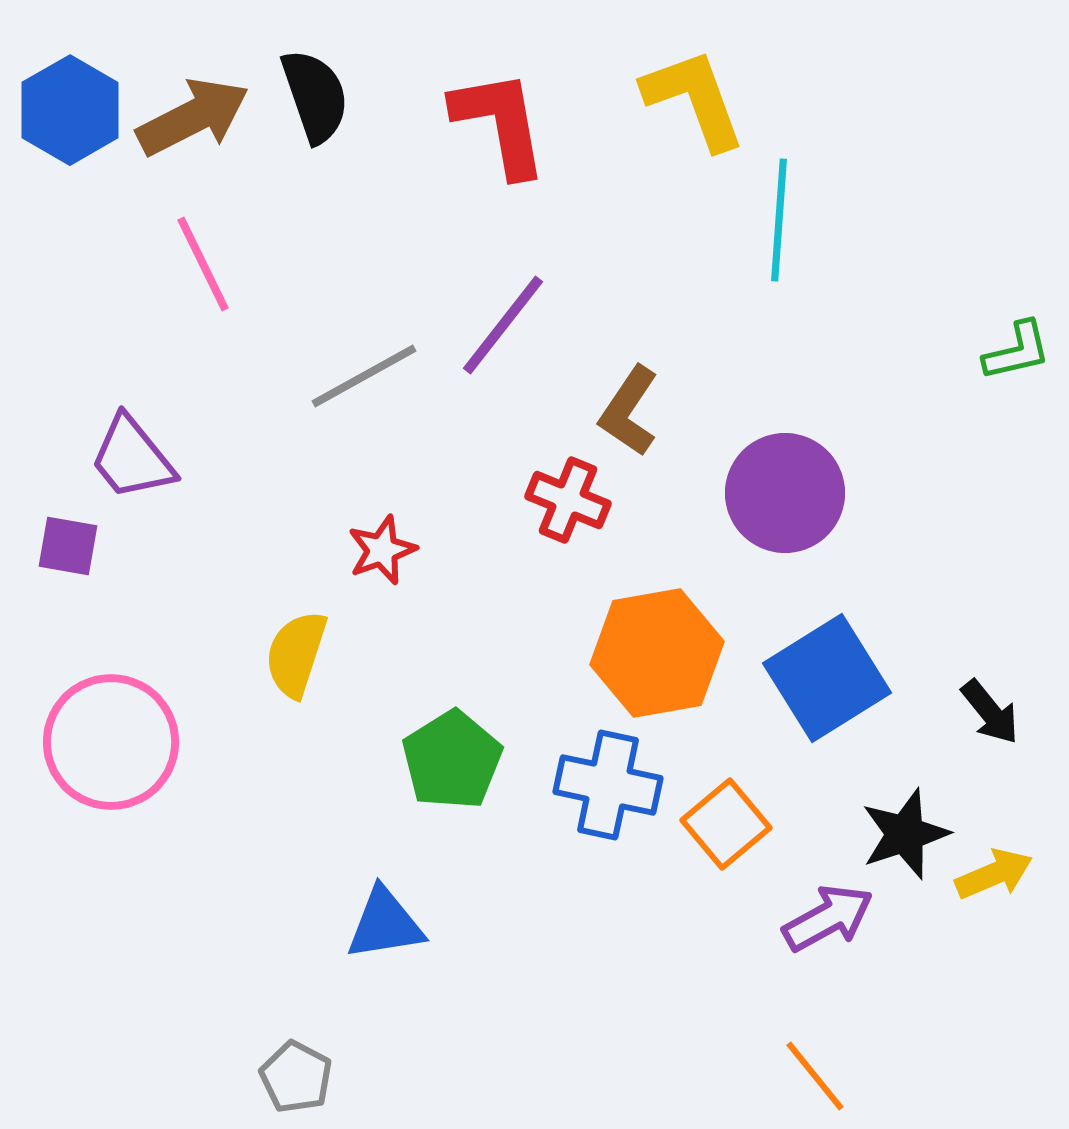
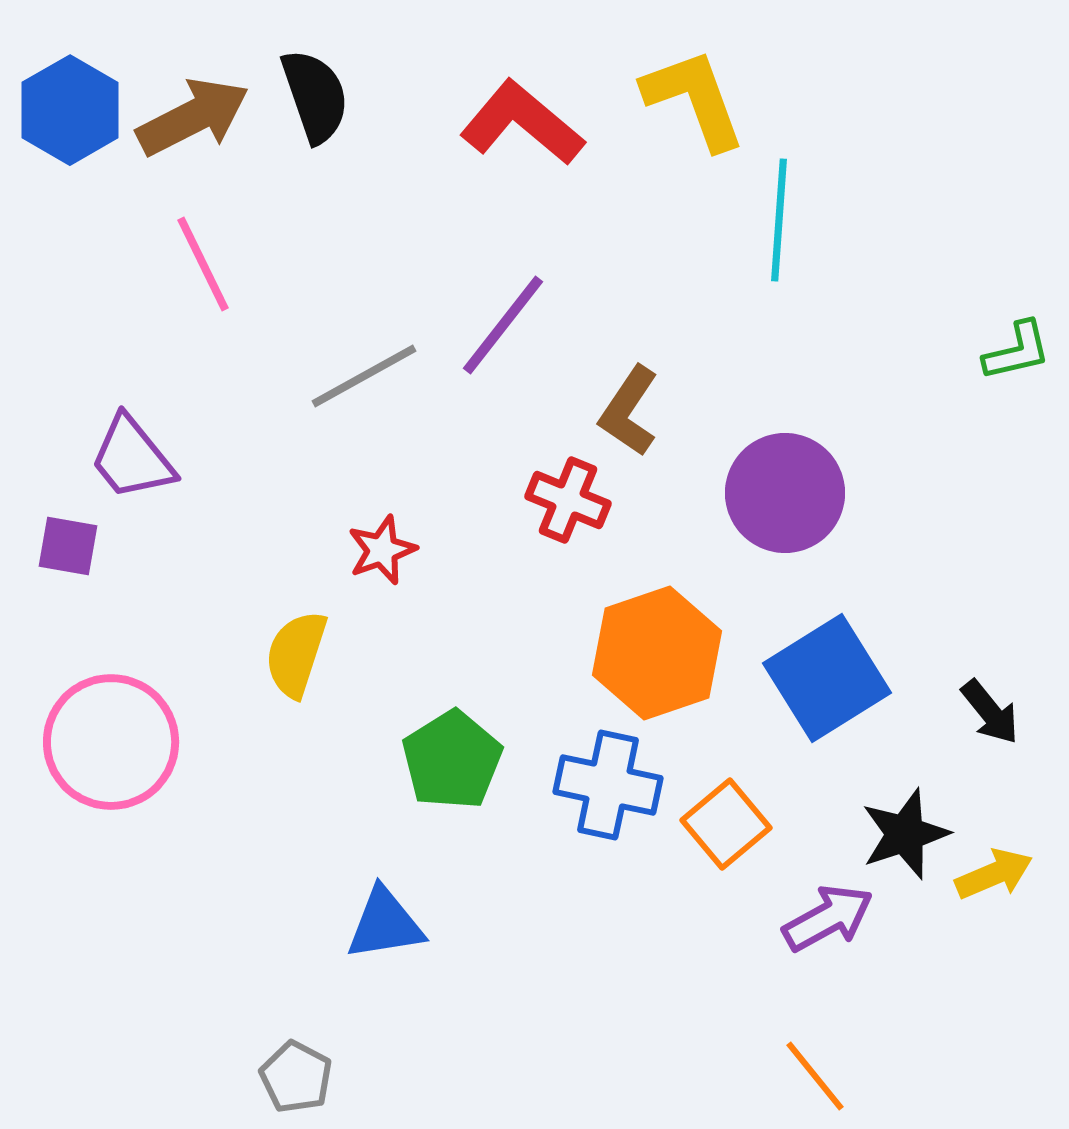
red L-shape: moved 22 px right; rotated 40 degrees counterclockwise
orange hexagon: rotated 9 degrees counterclockwise
